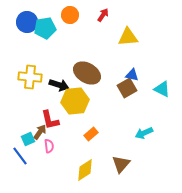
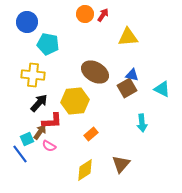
orange circle: moved 15 px right, 1 px up
cyan pentagon: moved 3 px right, 16 px down; rotated 20 degrees clockwise
brown ellipse: moved 8 px right, 1 px up
yellow cross: moved 3 px right, 2 px up
black arrow: moved 20 px left, 18 px down; rotated 66 degrees counterclockwise
red L-shape: moved 2 px right, 1 px down; rotated 80 degrees counterclockwise
cyan arrow: moved 2 px left, 10 px up; rotated 72 degrees counterclockwise
cyan square: moved 1 px left
pink semicircle: rotated 128 degrees clockwise
blue line: moved 2 px up
